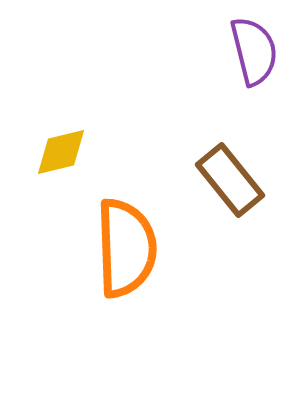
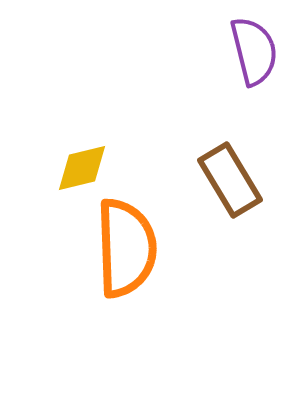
yellow diamond: moved 21 px right, 16 px down
brown rectangle: rotated 8 degrees clockwise
